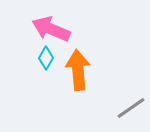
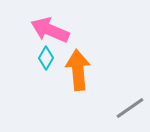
pink arrow: moved 1 px left, 1 px down
gray line: moved 1 px left
